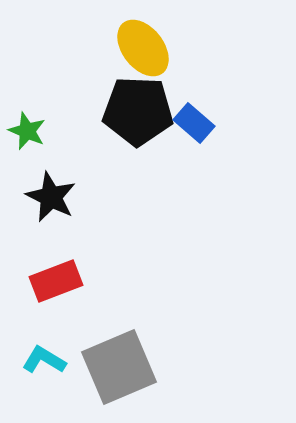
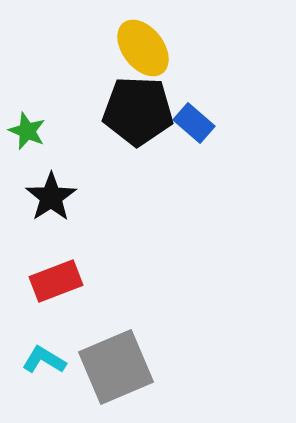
black star: rotated 12 degrees clockwise
gray square: moved 3 px left
